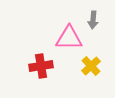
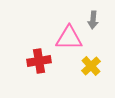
red cross: moved 2 px left, 5 px up
